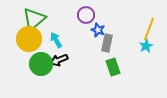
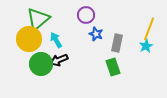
green triangle: moved 4 px right
blue star: moved 2 px left, 4 px down
gray rectangle: moved 10 px right
